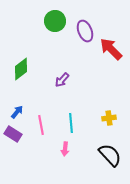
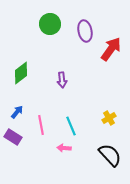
green circle: moved 5 px left, 3 px down
purple ellipse: rotated 10 degrees clockwise
red arrow: rotated 80 degrees clockwise
green diamond: moved 4 px down
purple arrow: rotated 49 degrees counterclockwise
yellow cross: rotated 24 degrees counterclockwise
cyan line: moved 3 px down; rotated 18 degrees counterclockwise
purple rectangle: moved 3 px down
pink arrow: moved 1 px left, 1 px up; rotated 88 degrees clockwise
